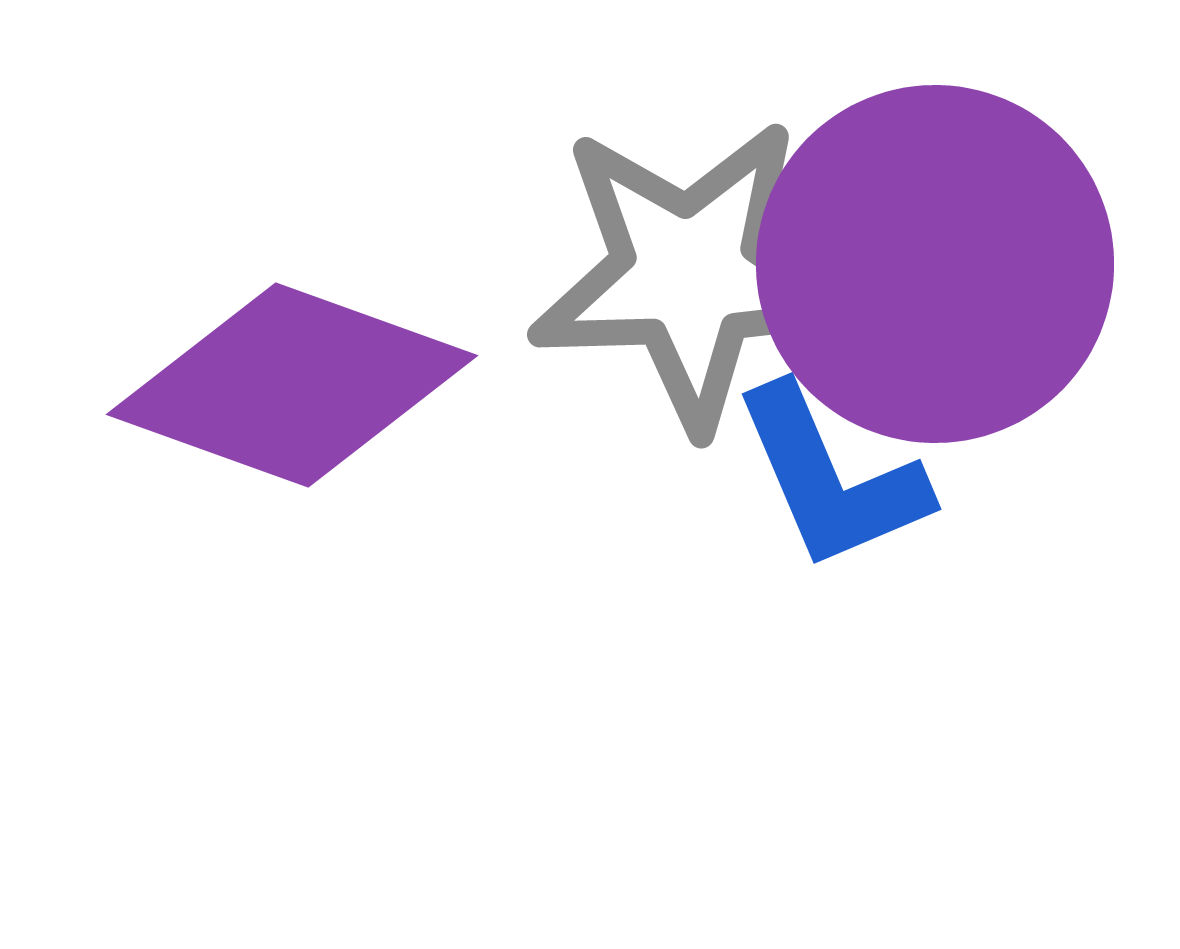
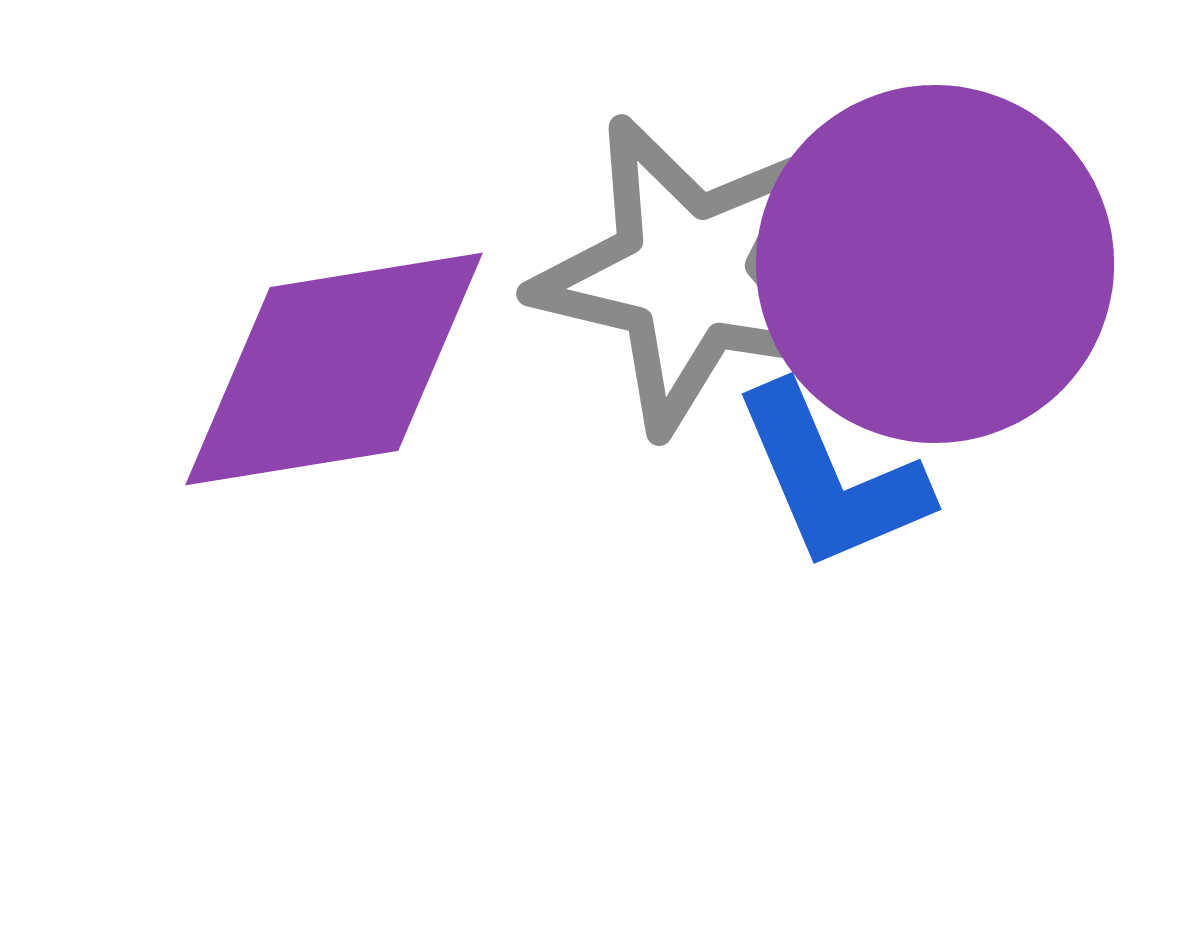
gray star: rotated 15 degrees clockwise
purple diamond: moved 42 px right, 16 px up; rotated 29 degrees counterclockwise
